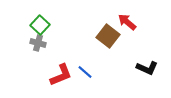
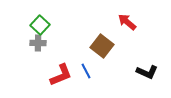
brown square: moved 6 px left, 10 px down
gray cross: rotated 14 degrees counterclockwise
black L-shape: moved 4 px down
blue line: moved 1 px right, 1 px up; rotated 21 degrees clockwise
